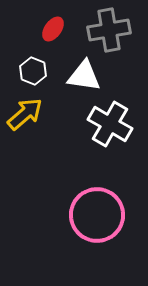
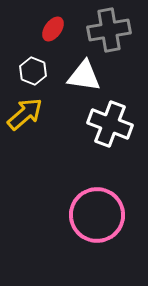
white cross: rotated 9 degrees counterclockwise
